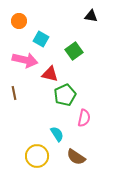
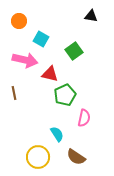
yellow circle: moved 1 px right, 1 px down
